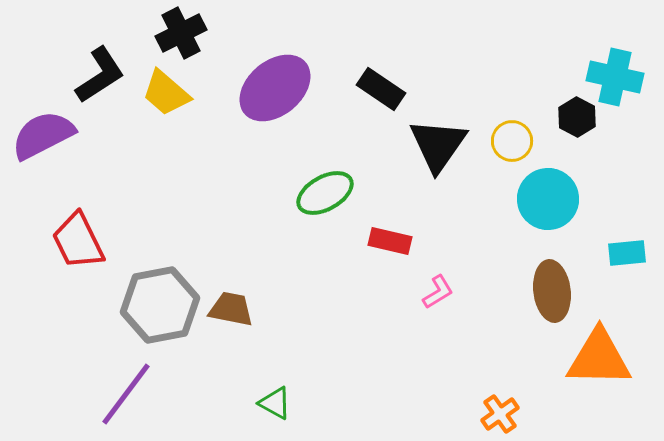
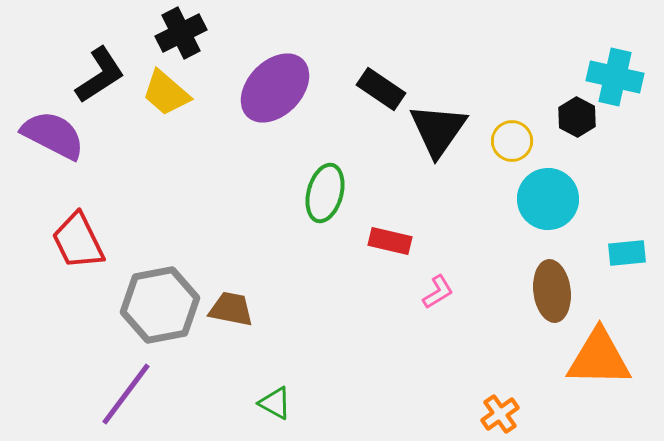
purple ellipse: rotated 6 degrees counterclockwise
purple semicircle: moved 10 px right; rotated 54 degrees clockwise
black triangle: moved 15 px up
green ellipse: rotated 46 degrees counterclockwise
